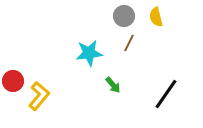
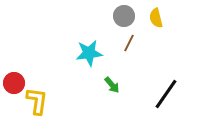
yellow semicircle: moved 1 px down
red circle: moved 1 px right, 2 px down
green arrow: moved 1 px left
yellow L-shape: moved 2 px left, 5 px down; rotated 32 degrees counterclockwise
